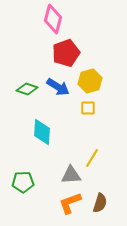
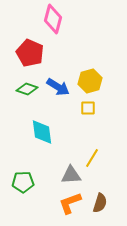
red pentagon: moved 36 px left; rotated 28 degrees counterclockwise
cyan diamond: rotated 12 degrees counterclockwise
